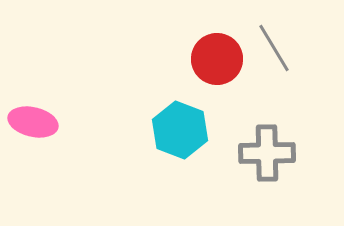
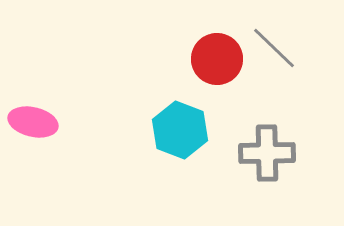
gray line: rotated 15 degrees counterclockwise
